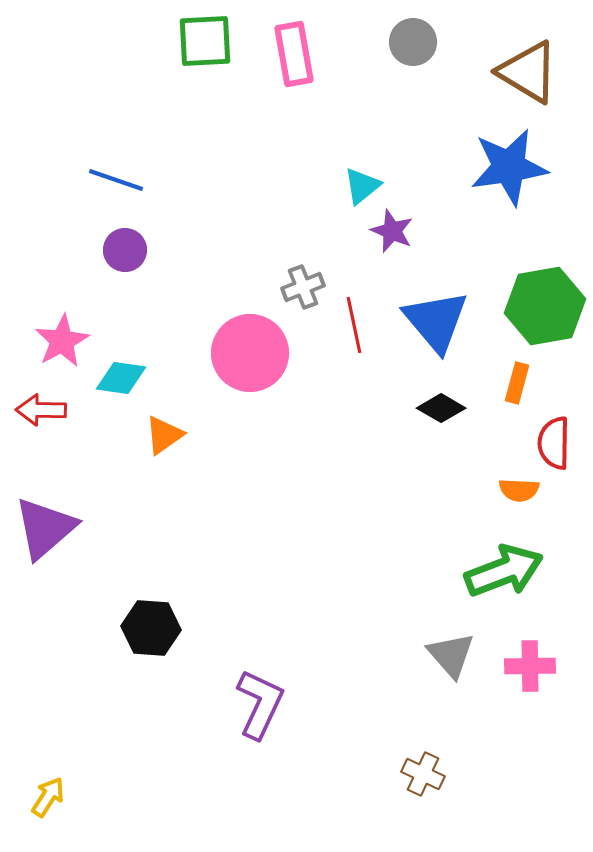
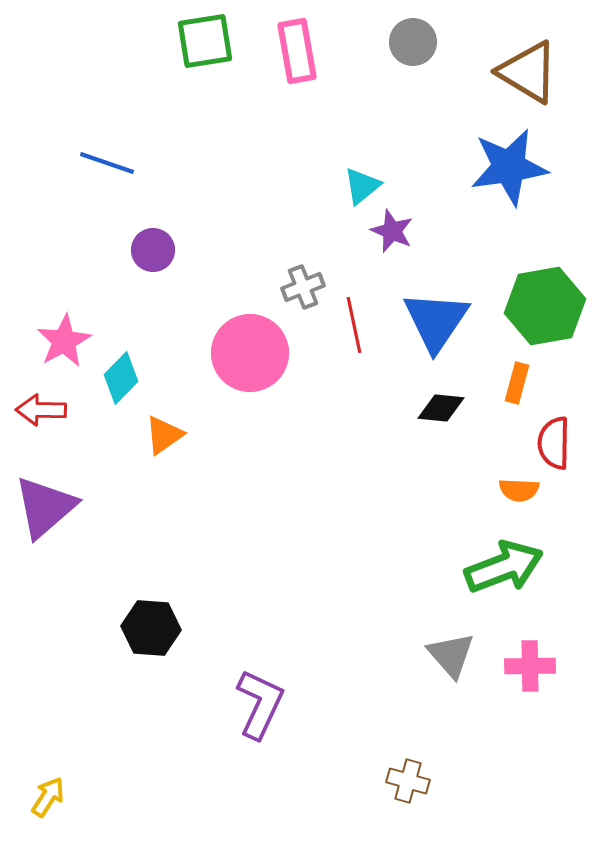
green square: rotated 6 degrees counterclockwise
pink rectangle: moved 3 px right, 3 px up
blue line: moved 9 px left, 17 px up
purple circle: moved 28 px right
blue triangle: rotated 14 degrees clockwise
pink star: moved 2 px right
cyan diamond: rotated 54 degrees counterclockwise
black diamond: rotated 24 degrees counterclockwise
purple triangle: moved 21 px up
green arrow: moved 4 px up
brown cross: moved 15 px left, 7 px down; rotated 9 degrees counterclockwise
